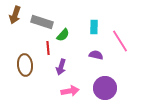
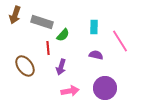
brown ellipse: moved 1 px down; rotated 30 degrees counterclockwise
